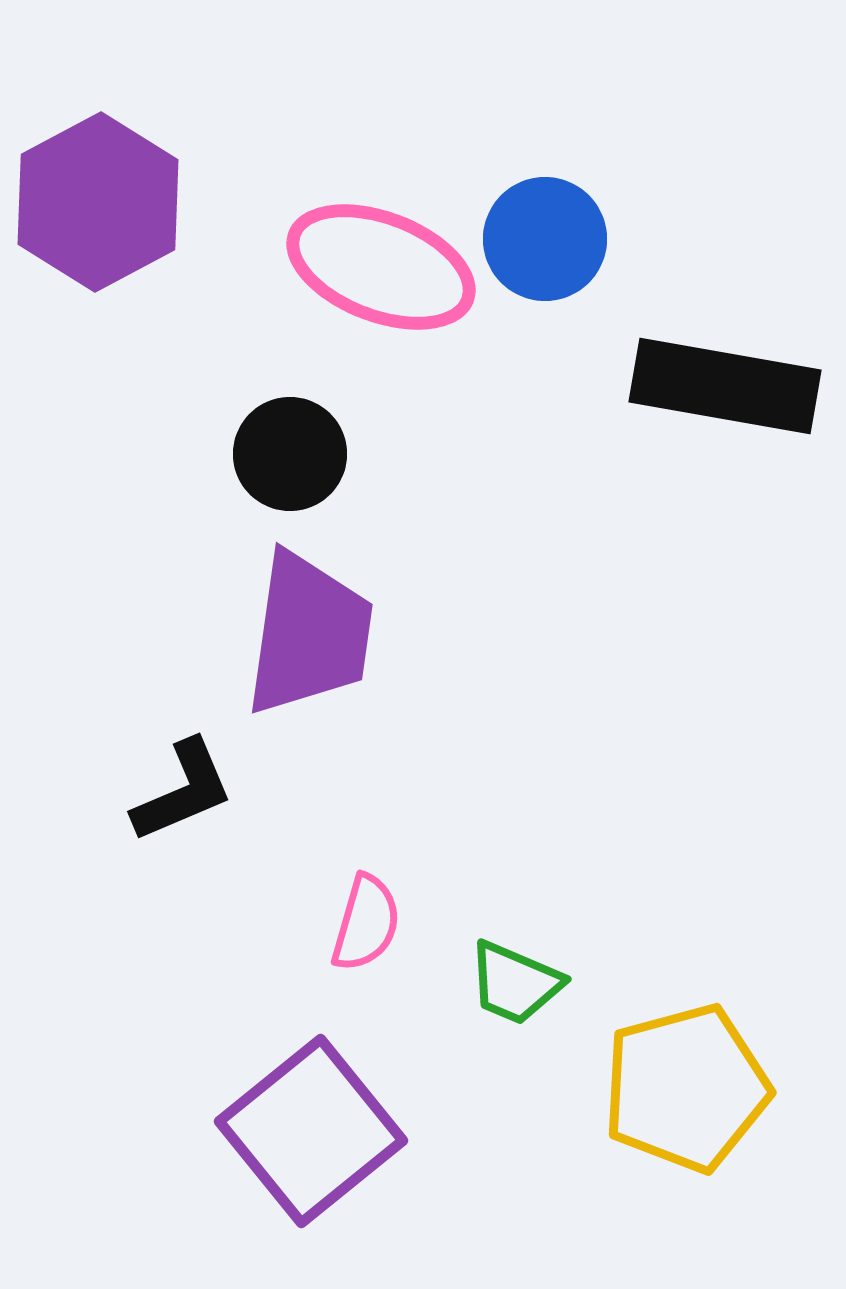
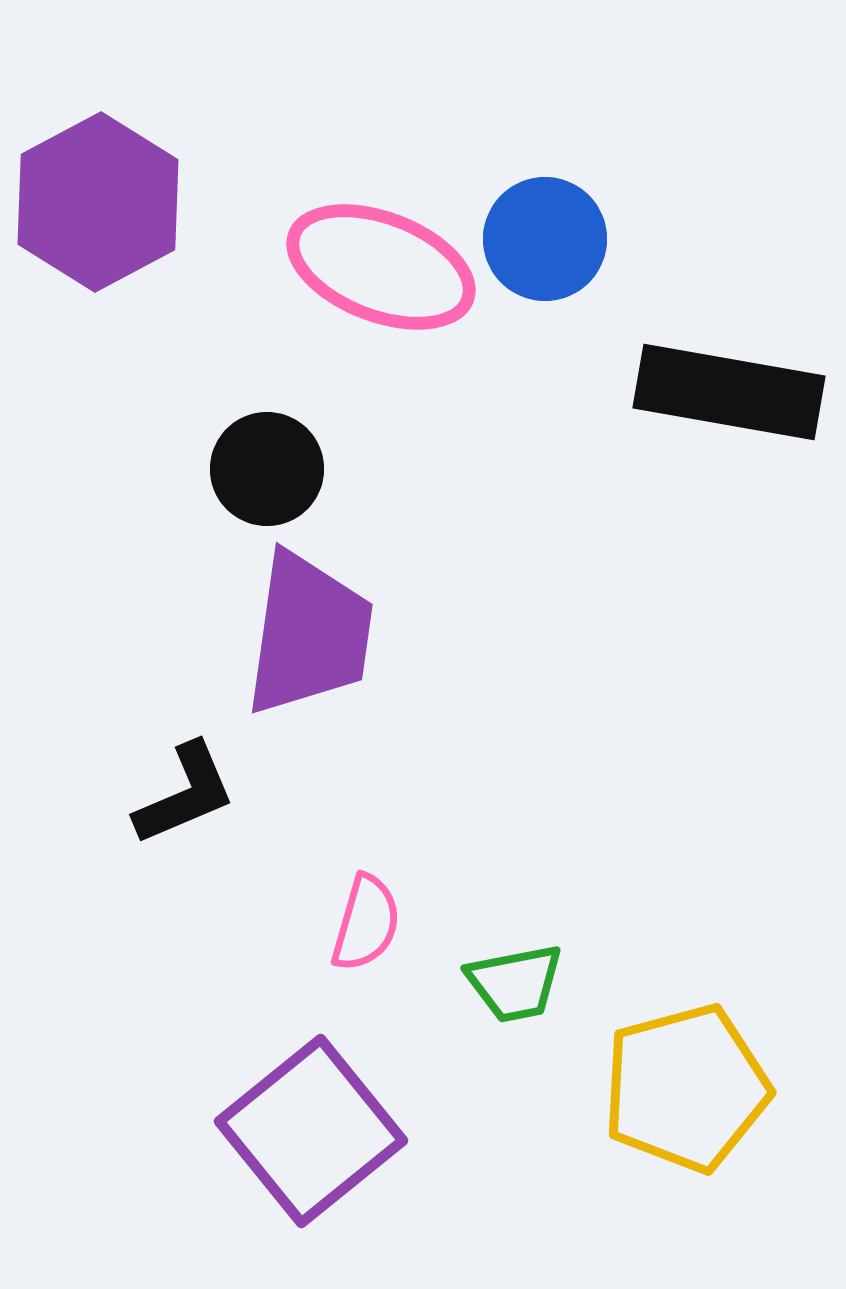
black rectangle: moved 4 px right, 6 px down
black circle: moved 23 px left, 15 px down
black L-shape: moved 2 px right, 3 px down
green trapezoid: rotated 34 degrees counterclockwise
